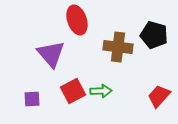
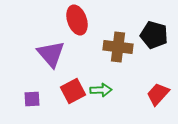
green arrow: moved 1 px up
red trapezoid: moved 1 px left, 2 px up
